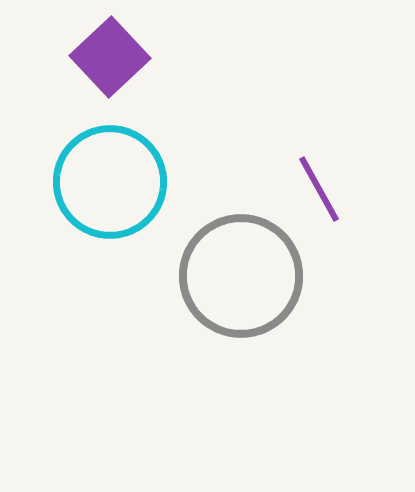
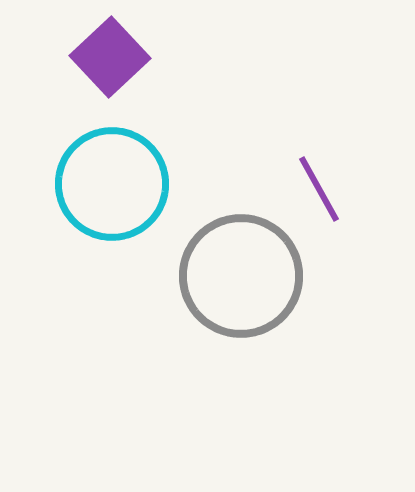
cyan circle: moved 2 px right, 2 px down
